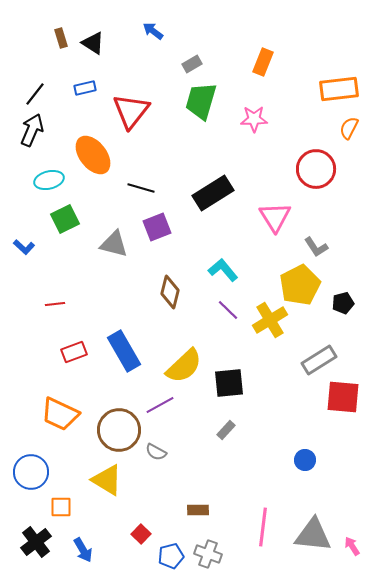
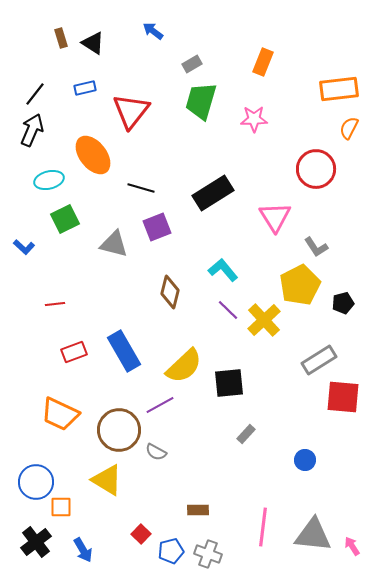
yellow cross at (270, 320): moved 6 px left; rotated 12 degrees counterclockwise
gray rectangle at (226, 430): moved 20 px right, 4 px down
blue circle at (31, 472): moved 5 px right, 10 px down
blue pentagon at (171, 556): moved 5 px up
